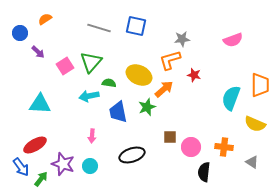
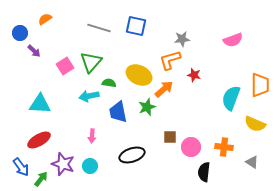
purple arrow: moved 4 px left, 1 px up
red ellipse: moved 4 px right, 5 px up
